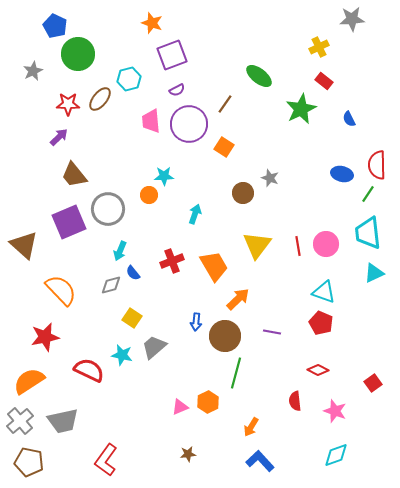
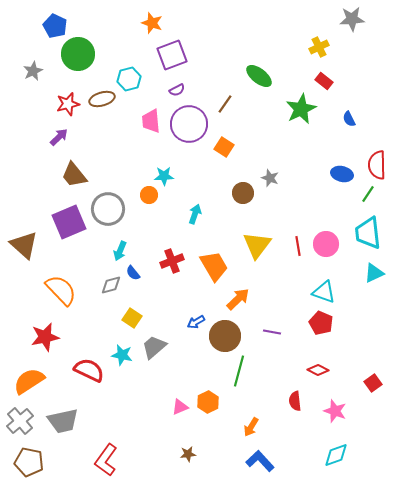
brown ellipse at (100, 99): moved 2 px right; rotated 35 degrees clockwise
red star at (68, 104): rotated 15 degrees counterclockwise
blue arrow at (196, 322): rotated 54 degrees clockwise
green line at (236, 373): moved 3 px right, 2 px up
